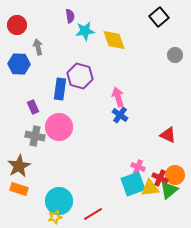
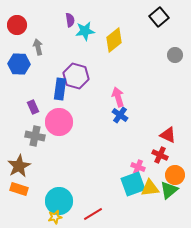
purple semicircle: moved 4 px down
yellow diamond: rotated 70 degrees clockwise
purple hexagon: moved 4 px left
pink circle: moved 5 px up
red cross: moved 23 px up
